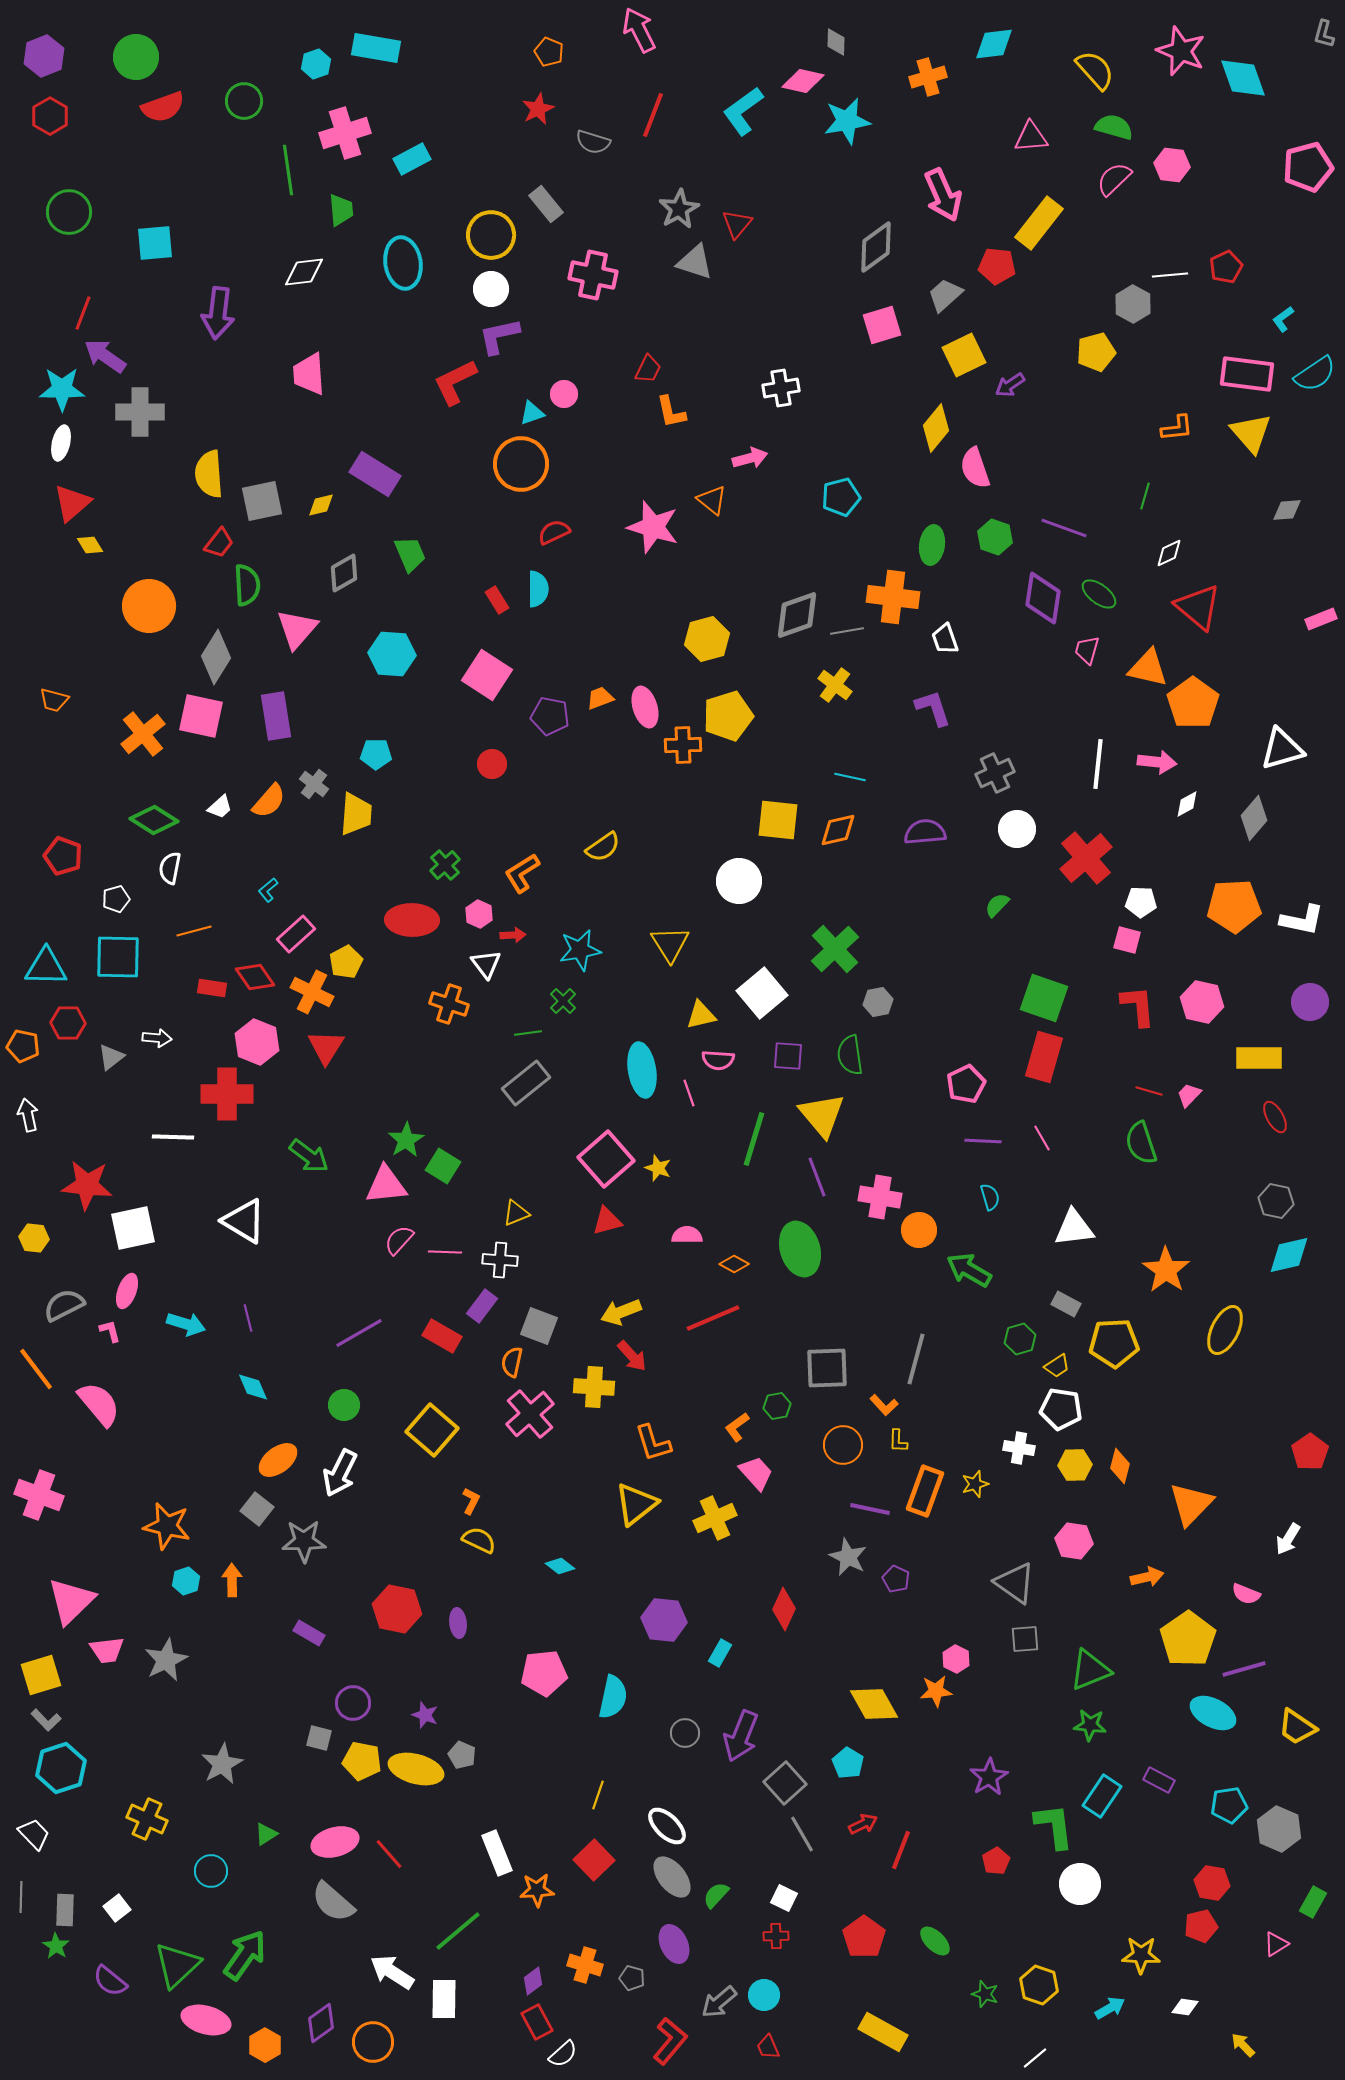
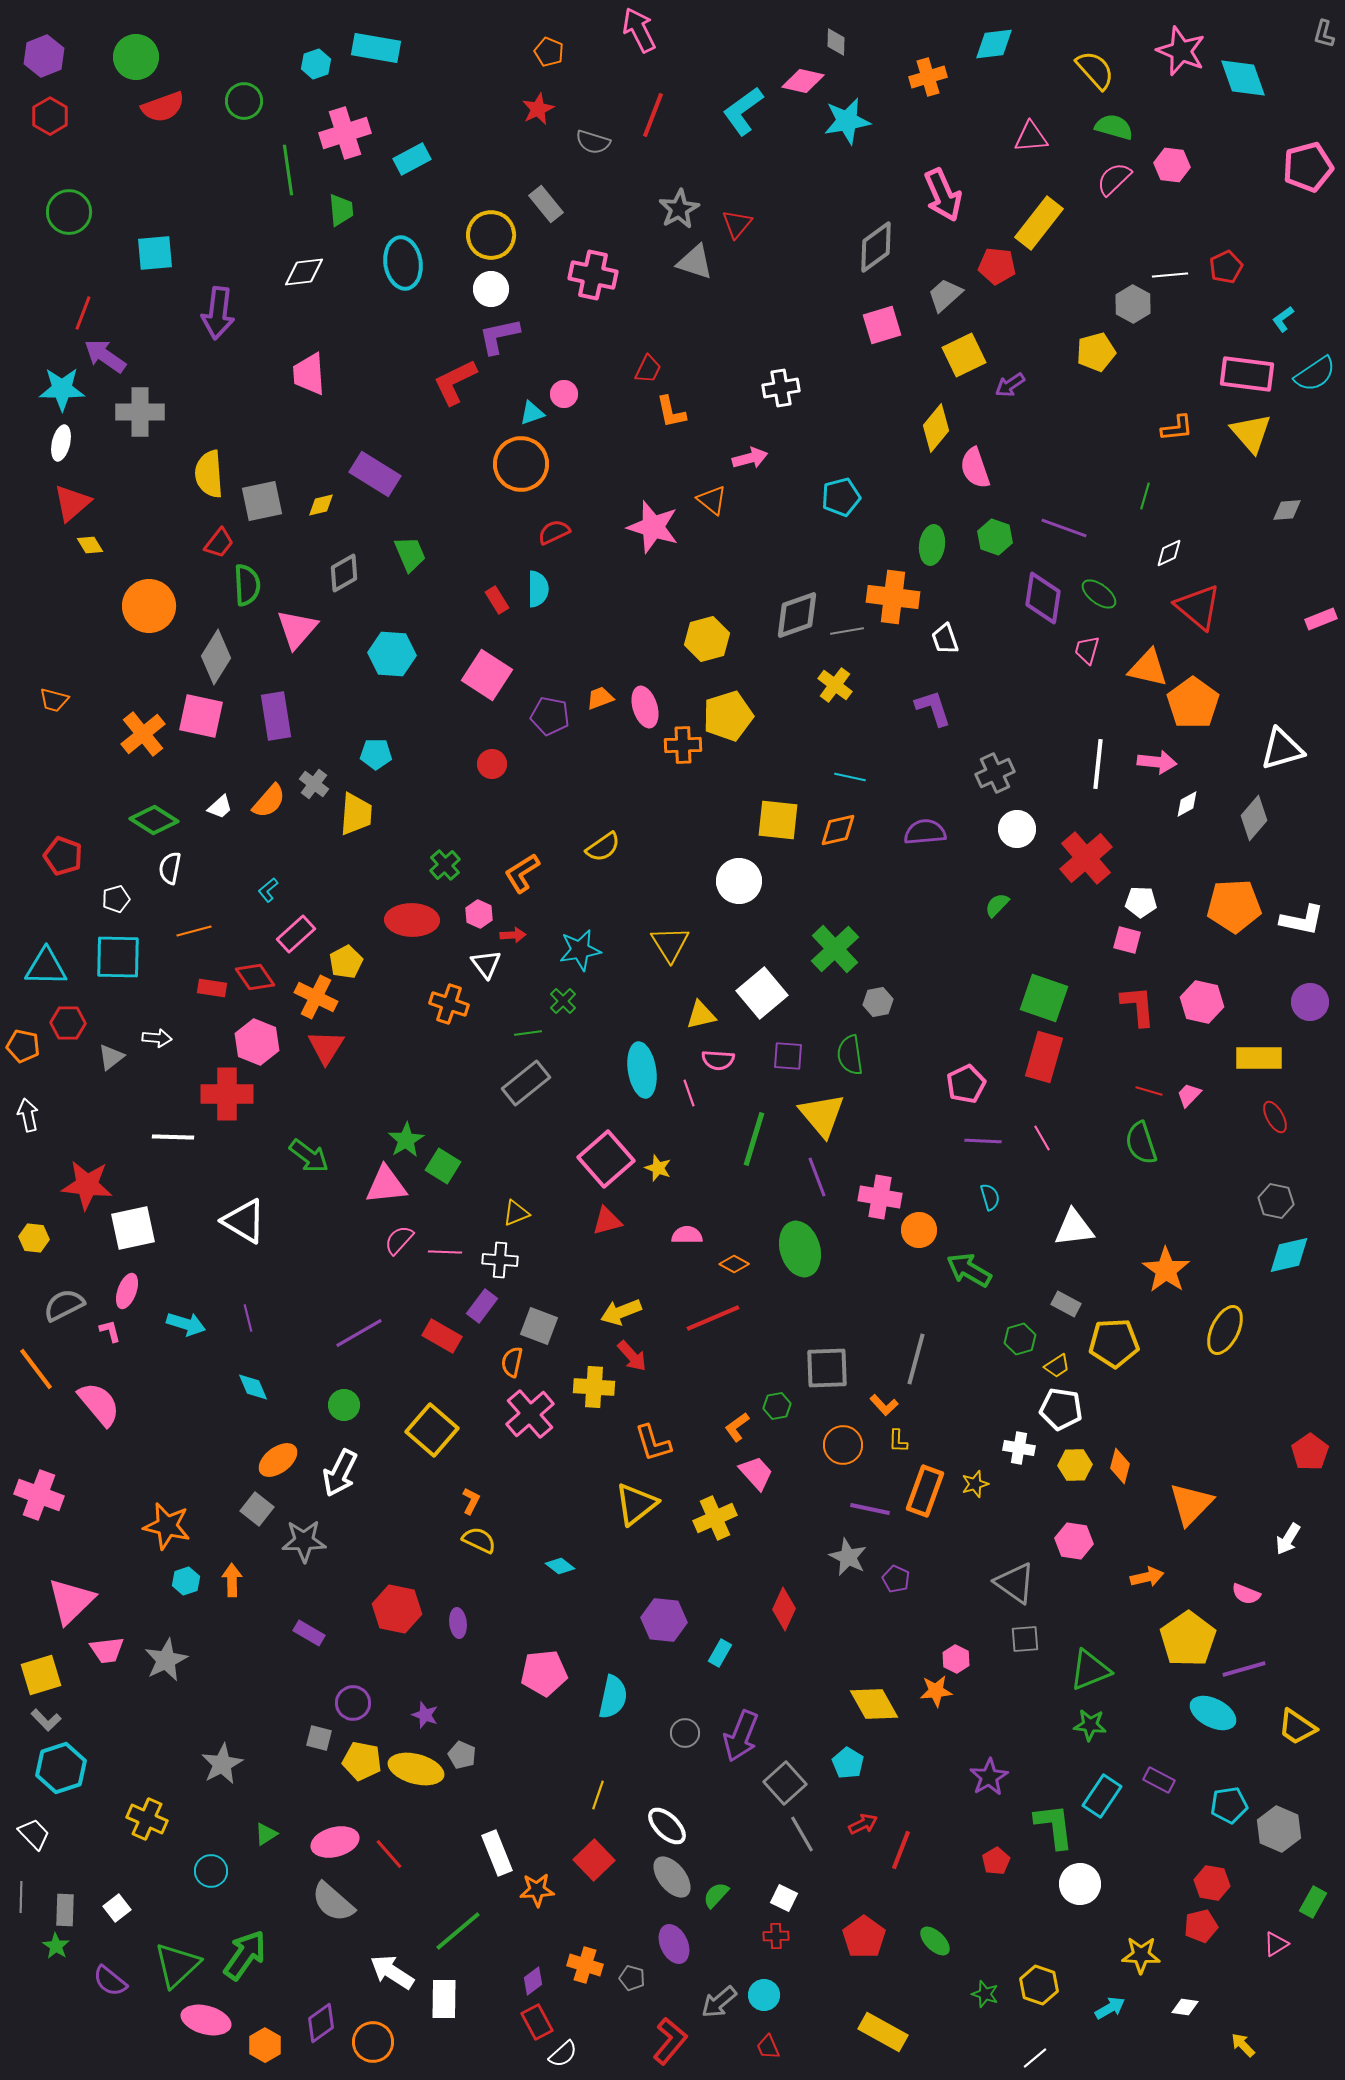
cyan square at (155, 243): moved 10 px down
orange cross at (312, 992): moved 4 px right, 5 px down
